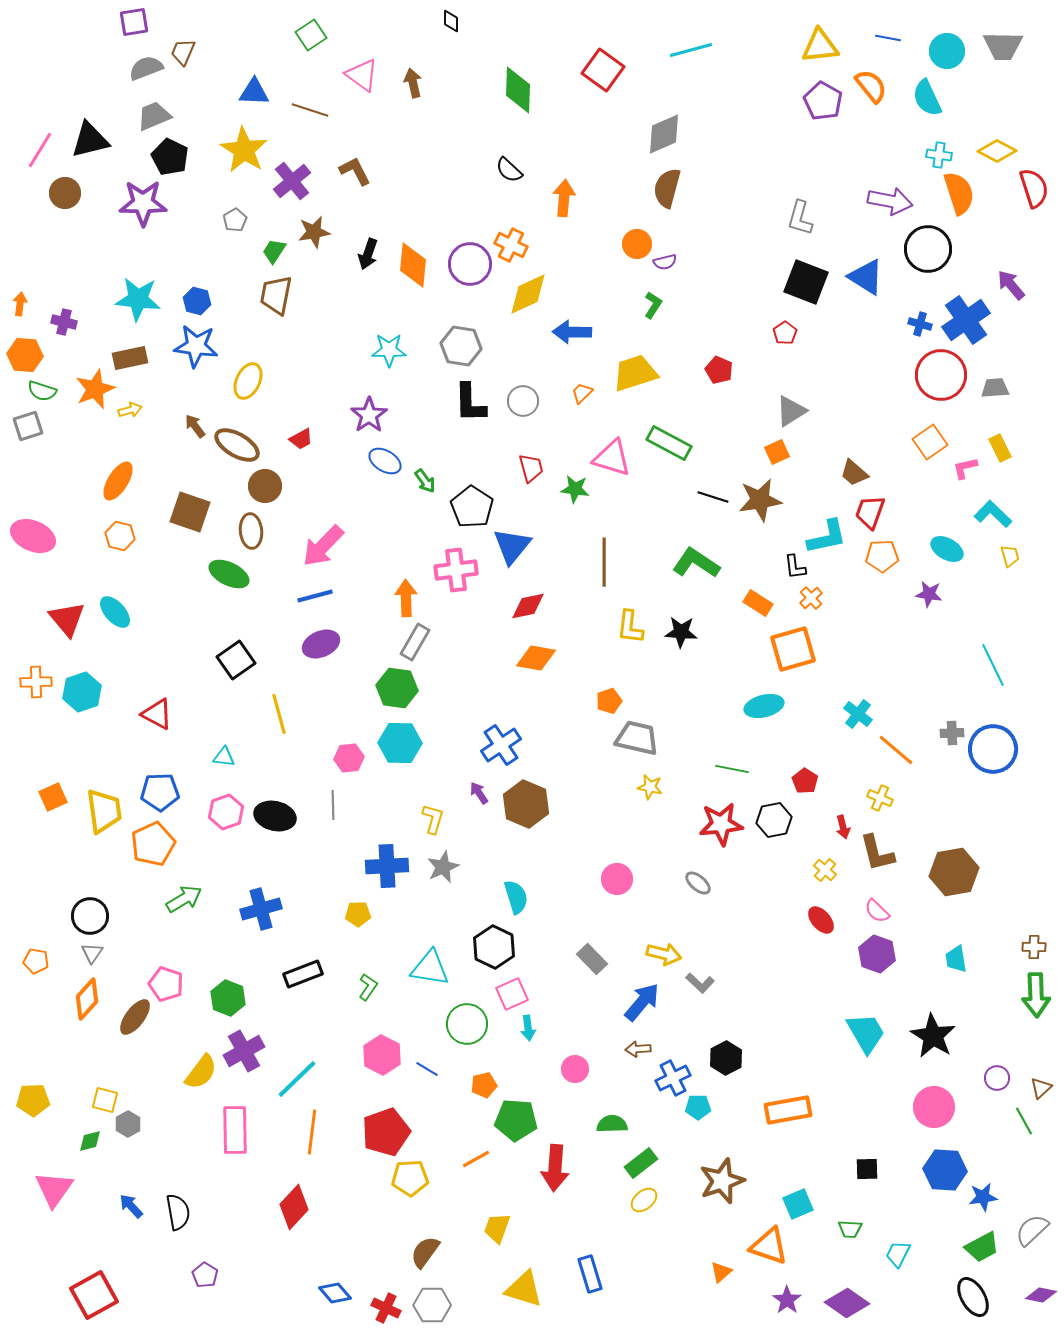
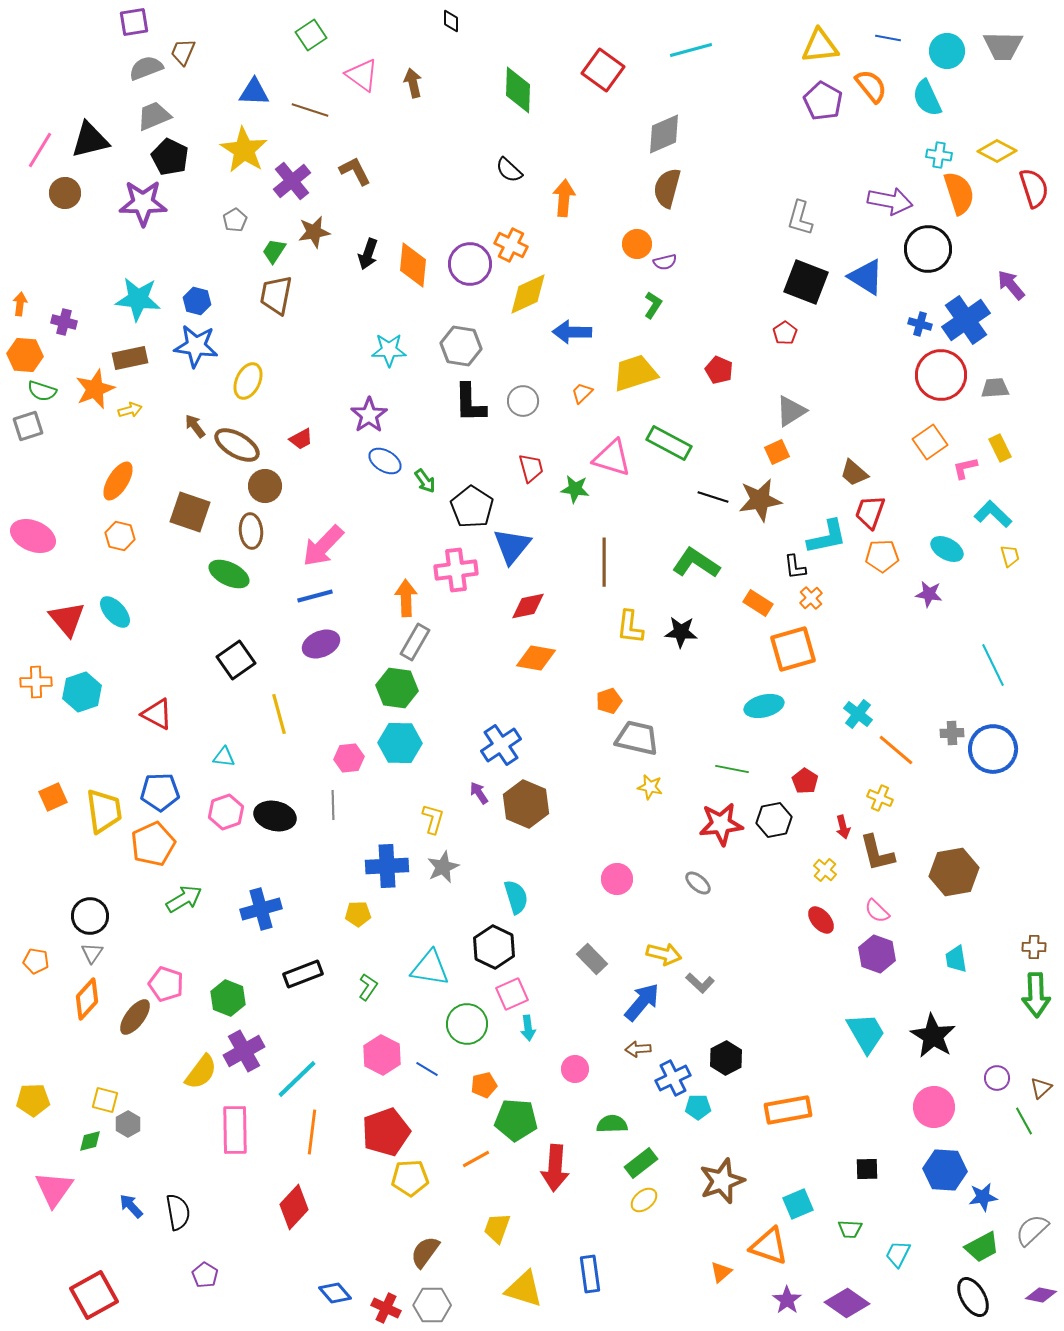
blue rectangle at (590, 1274): rotated 9 degrees clockwise
